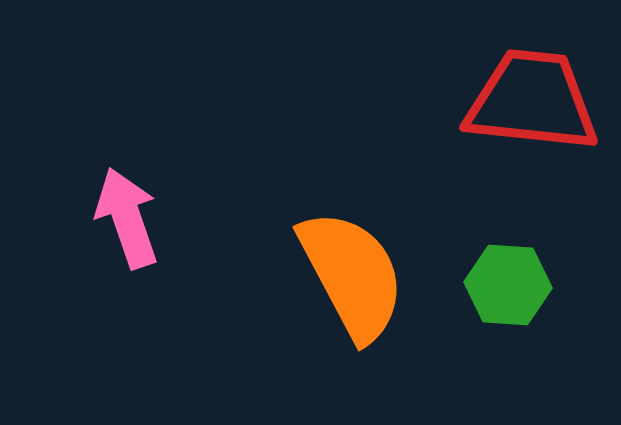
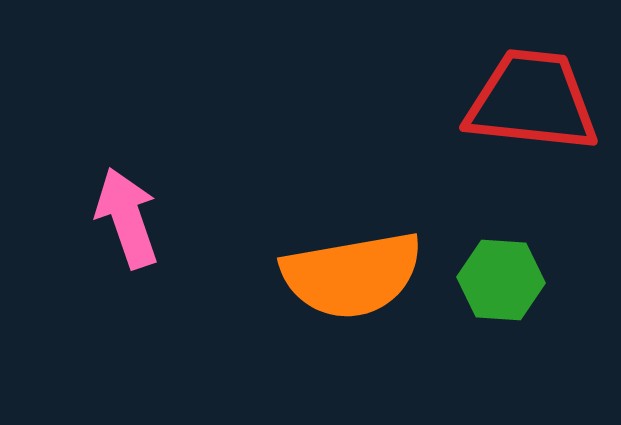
orange semicircle: rotated 108 degrees clockwise
green hexagon: moved 7 px left, 5 px up
